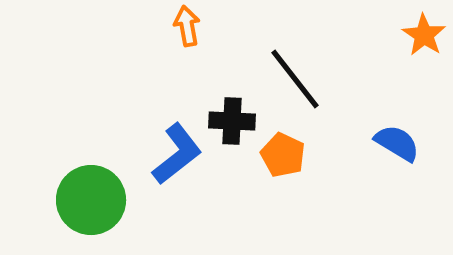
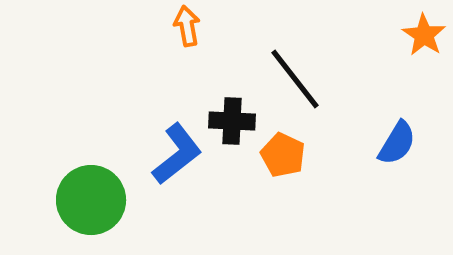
blue semicircle: rotated 90 degrees clockwise
